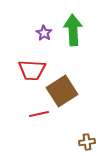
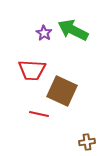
green arrow: rotated 60 degrees counterclockwise
brown square: rotated 32 degrees counterclockwise
red line: rotated 24 degrees clockwise
